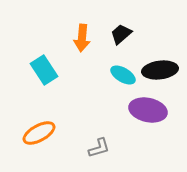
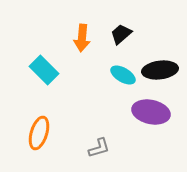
cyan rectangle: rotated 12 degrees counterclockwise
purple ellipse: moved 3 px right, 2 px down
orange ellipse: rotated 44 degrees counterclockwise
